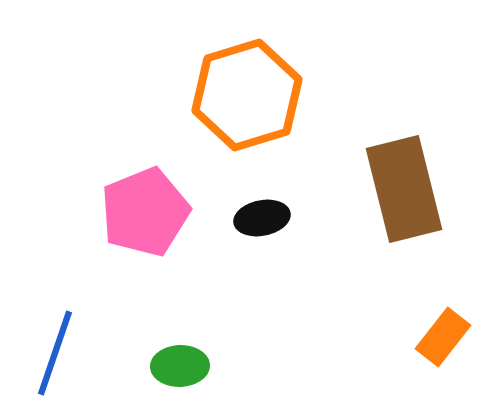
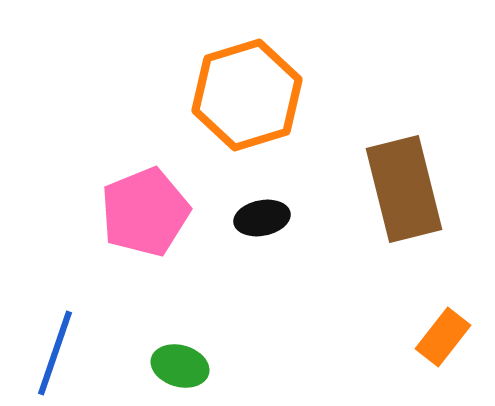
green ellipse: rotated 18 degrees clockwise
